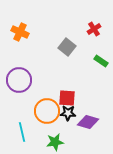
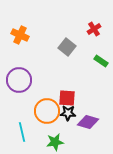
orange cross: moved 3 px down
